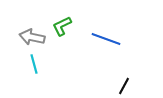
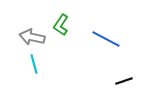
green L-shape: moved 1 px left, 1 px up; rotated 30 degrees counterclockwise
blue line: rotated 8 degrees clockwise
black line: moved 5 px up; rotated 42 degrees clockwise
